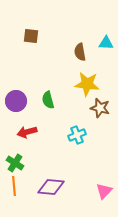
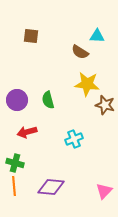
cyan triangle: moved 9 px left, 7 px up
brown semicircle: rotated 48 degrees counterclockwise
purple circle: moved 1 px right, 1 px up
brown star: moved 5 px right, 3 px up
cyan cross: moved 3 px left, 4 px down
green cross: rotated 18 degrees counterclockwise
